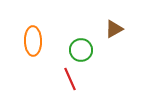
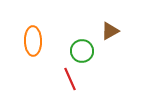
brown triangle: moved 4 px left, 2 px down
green circle: moved 1 px right, 1 px down
